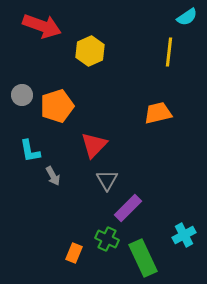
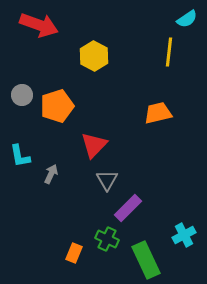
cyan semicircle: moved 2 px down
red arrow: moved 3 px left, 1 px up
yellow hexagon: moved 4 px right, 5 px down; rotated 8 degrees counterclockwise
cyan L-shape: moved 10 px left, 5 px down
gray arrow: moved 2 px left, 2 px up; rotated 126 degrees counterclockwise
green rectangle: moved 3 px right, 2 px down
